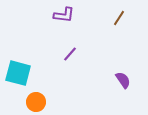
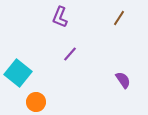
purple L-shape: moved 4 px left, 2 px down; rotated 105 degrees clockwise
cyan square: rotated 24 degrees clockwise
